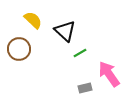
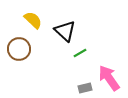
pink arrow: moved 4 px down
